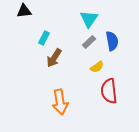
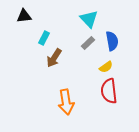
black triangle: moved 5 px down
cyan triangle: rotated 18 degrees counterclockwise
gray rectangle: moved 1 px left, 1 px down
yellow semicircle: moved 9 px right
orange arrow: moved 6 px right
